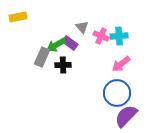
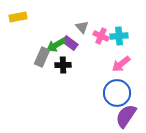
purple semicircle: rotated 10 degrees counterclockwise
